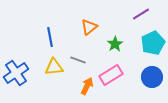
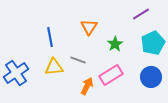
orange triangle: rotated 18 degrees counterclockwise
blue circle: moved 1 px left
